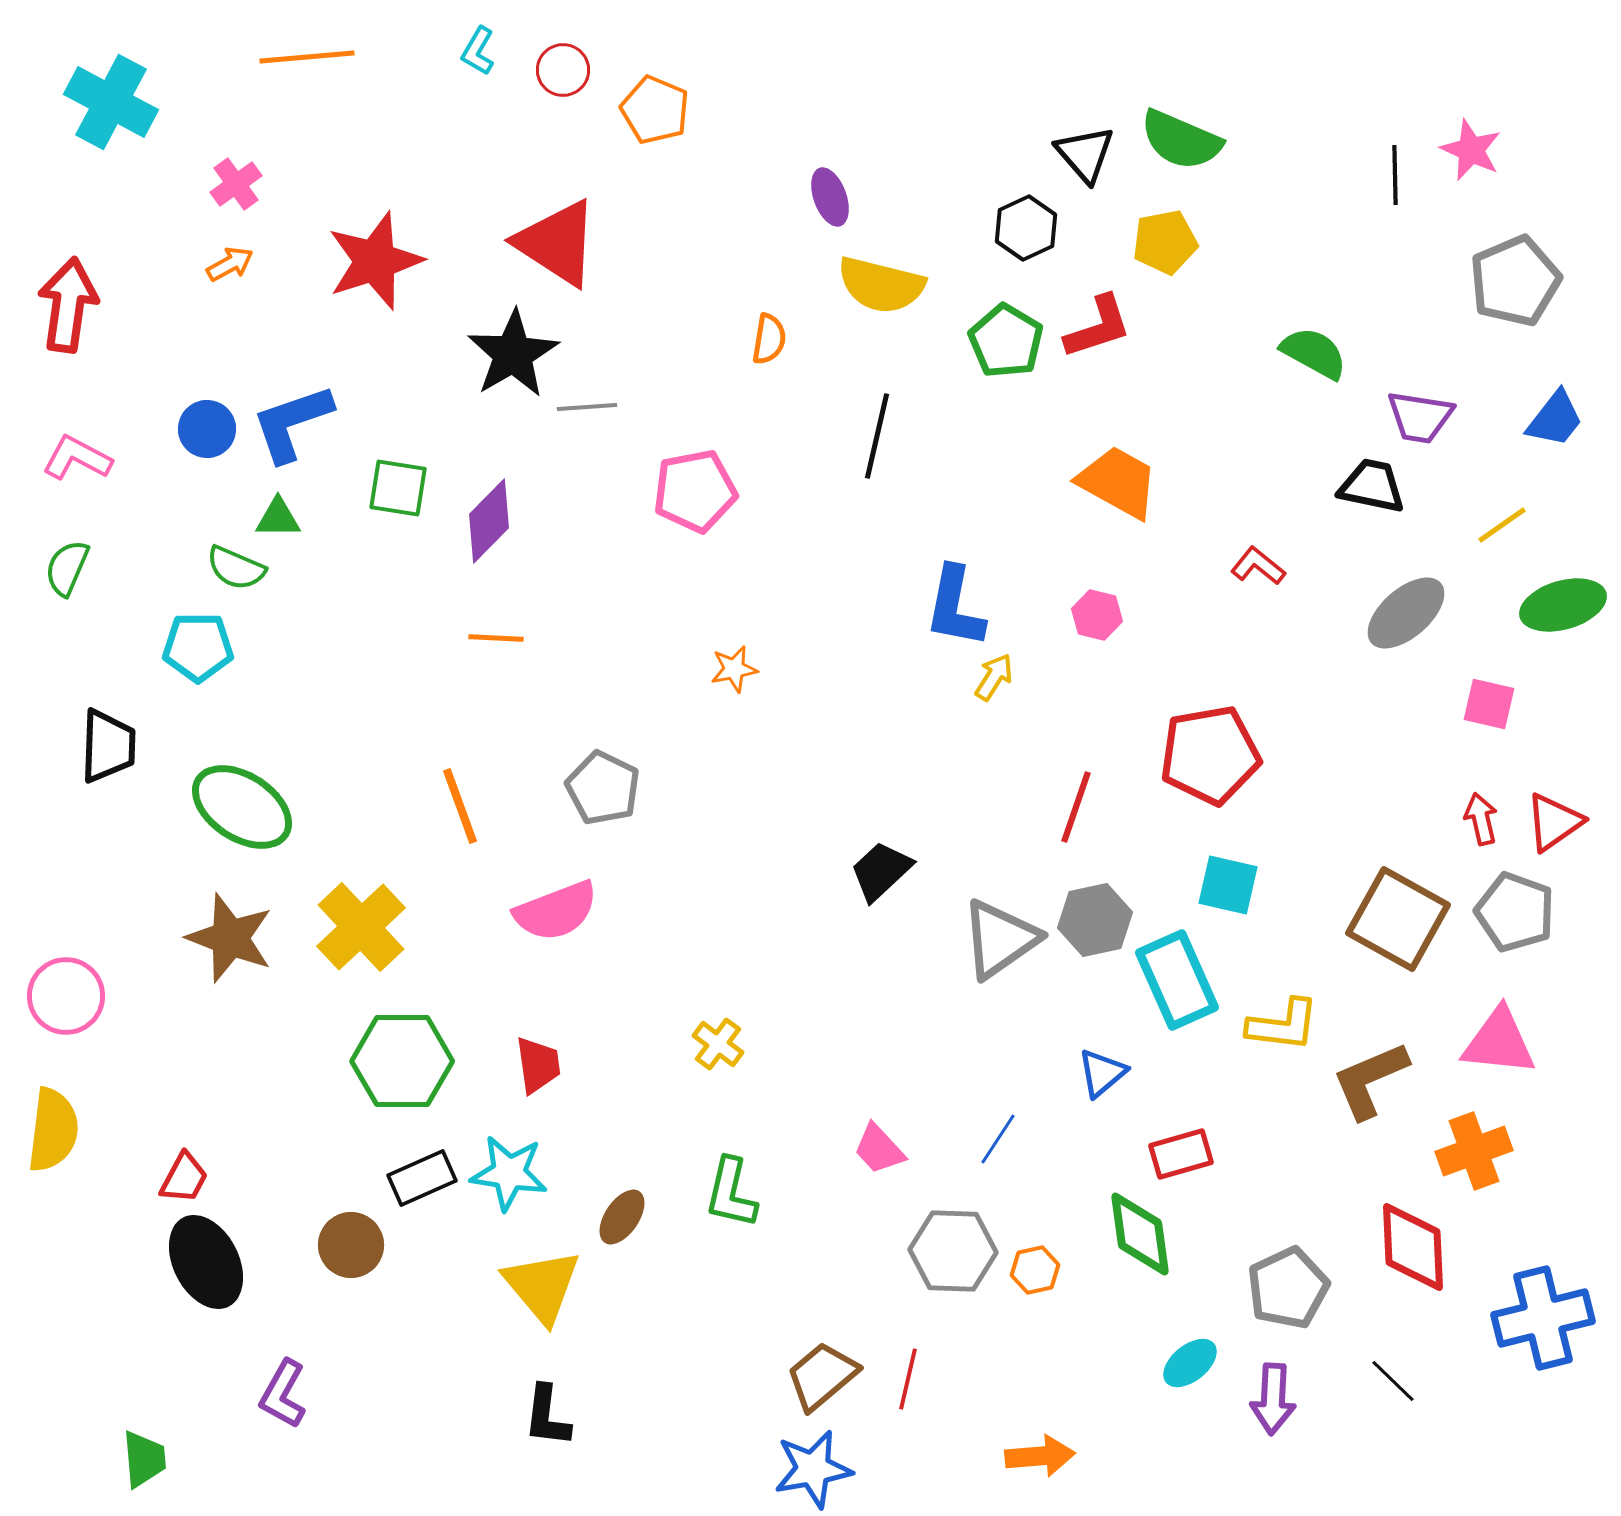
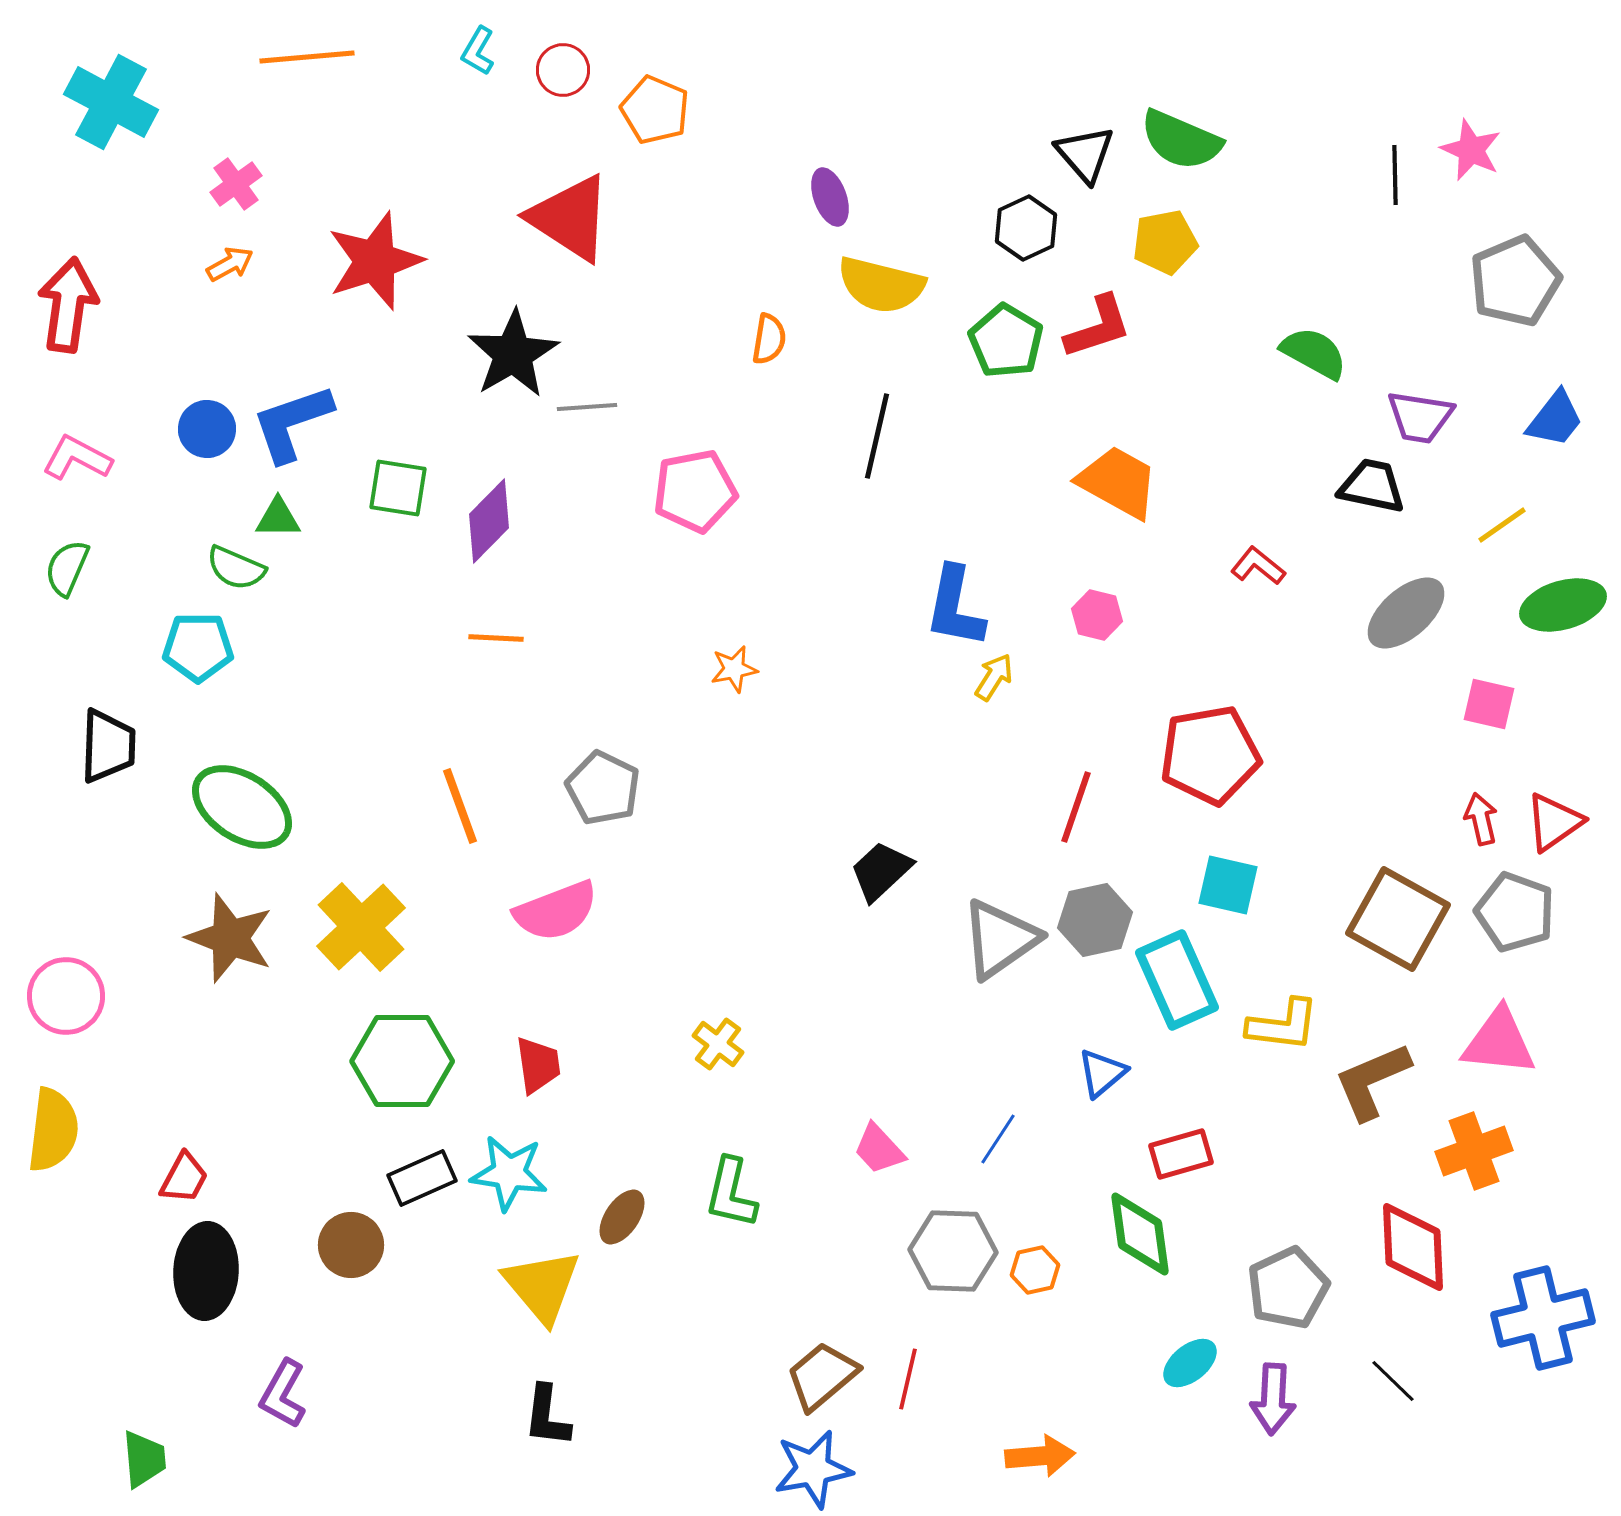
red triangle at (557, 243): moved 13 px right, 25 px up
brown L-shape at (1370, 1080): moved 2 px right, 1 px down
black ellipse at (206, 1262): moved 9 px down; rotated 30 degrees clockwise
